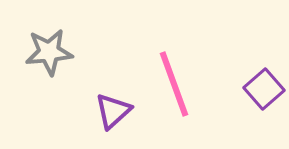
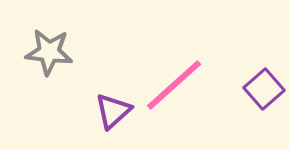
gray star: rotated 12 degrees clockwise
pink line: moved 1 px down; rotated 68 degrees clockwise
